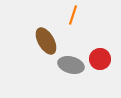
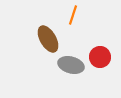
brown ellipse: moved 2 px right, 2 px up
red circle: moved 2 px up
